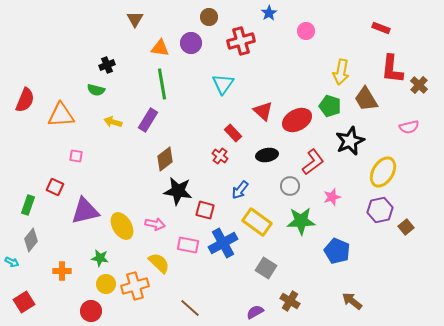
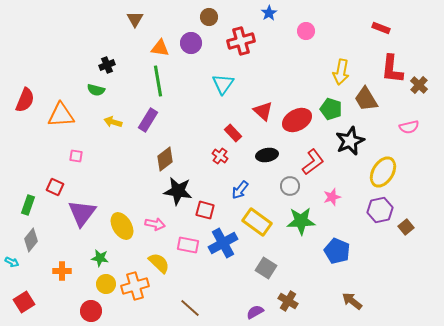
green line at (162, 84): moved 4 px left, 3 px up
green pentagon at (330, 106): moved 1 px right, 3 px down
purple triangle at (85, 211): moved 3 px left, 2 px down; rotated 40 degrees counterclockwise
brown cross at (290, 301): moved 2 px left
